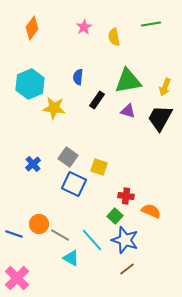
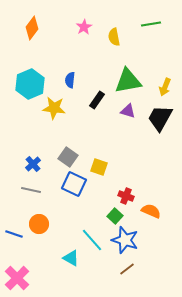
blue semicircle: moved 8 px left, 3 px down
red cross: rotated 14 degrees clockwise
gray line: moved 29 px left, 45 px up; rotated 18 degrees counterclockwise
